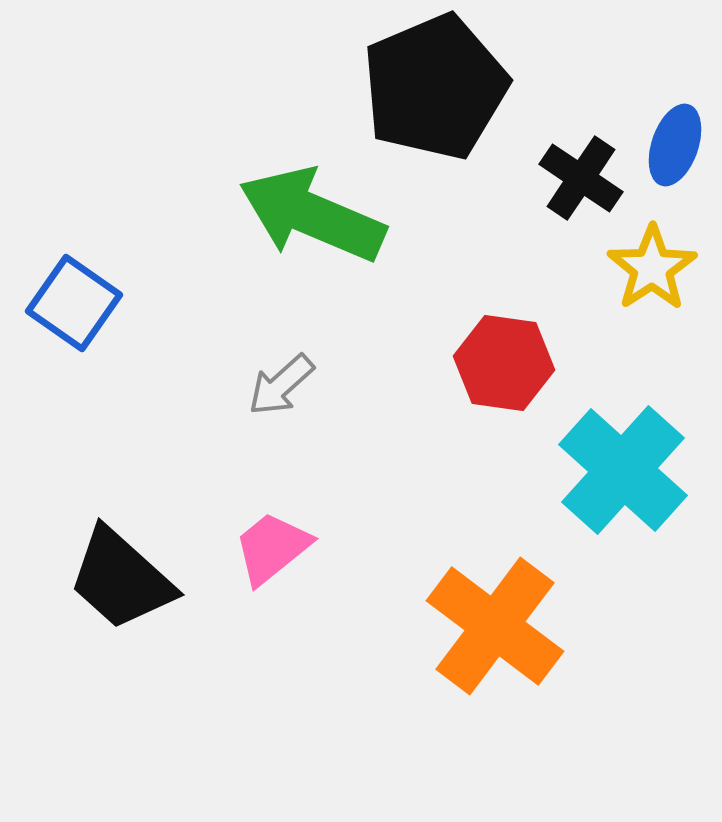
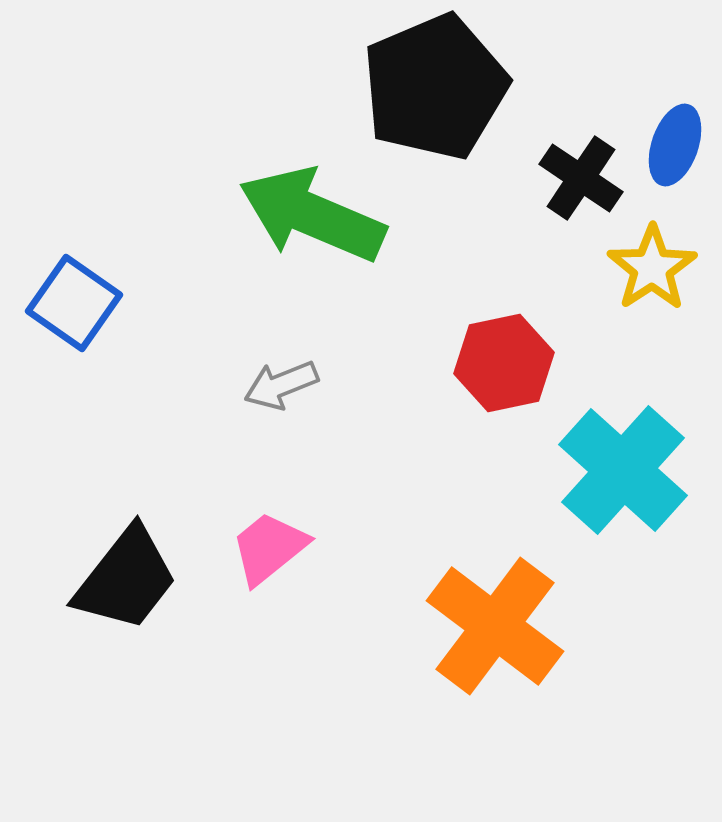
red hexagon: rotated 20 degrees counterclockwise
gray arrow: rotated 20 degrees clockwise
pink trapezoid: moved 3 px left
black trapezoid: moved 5 px right; rotated 94 degrees counterclockwise
